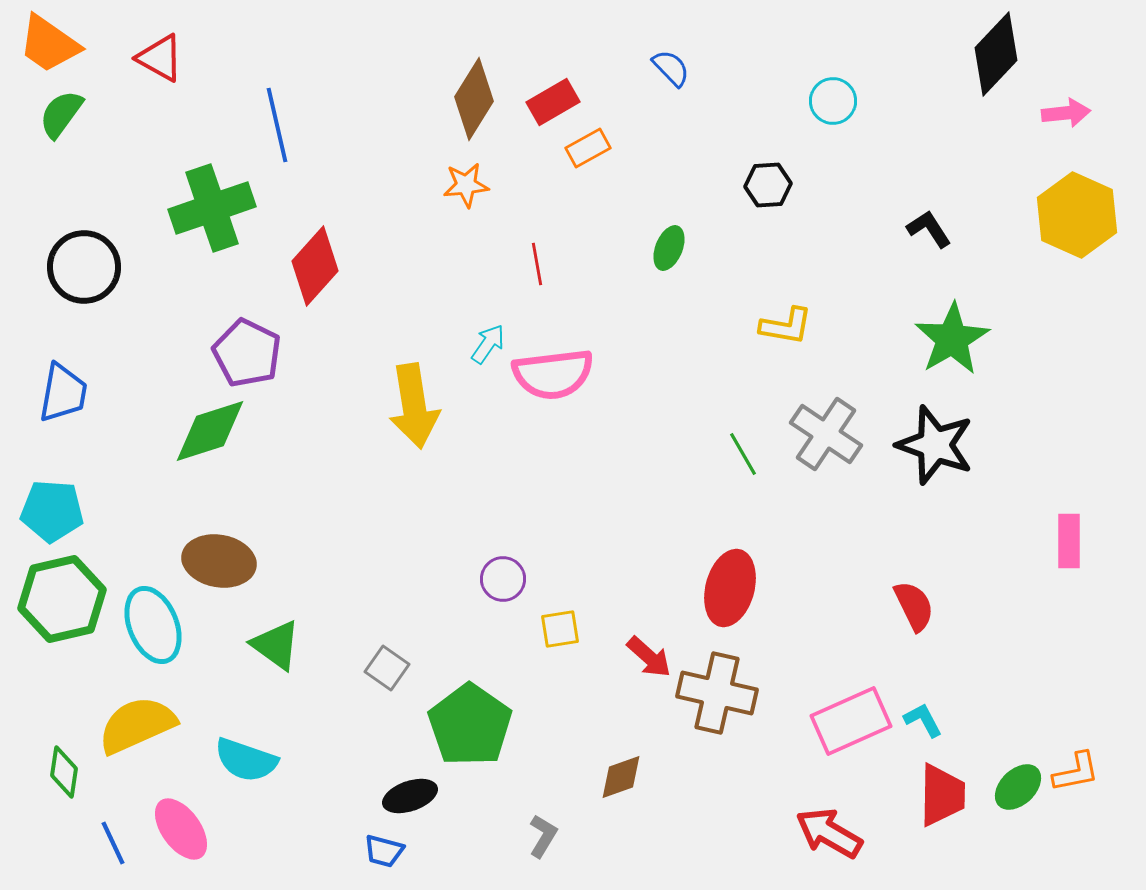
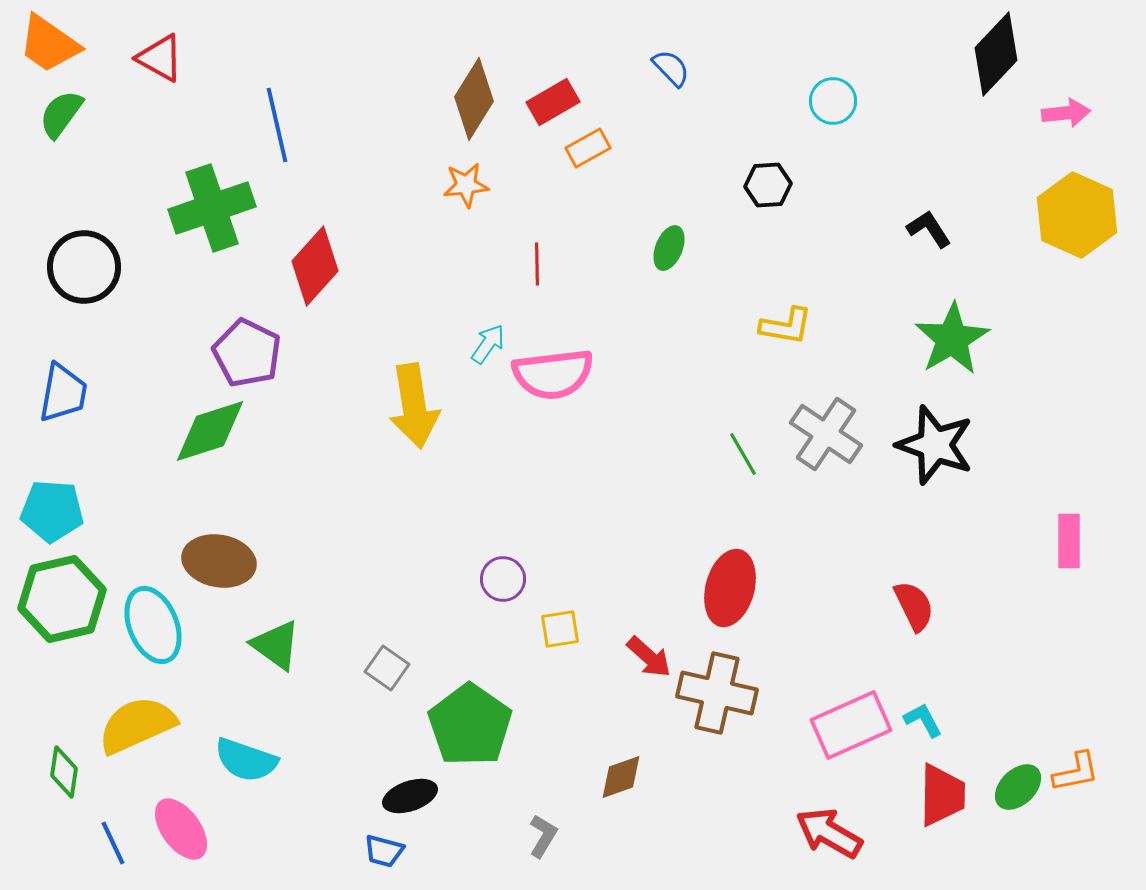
red line at (537, 264): rotated 9 degrees clockwise
pink rectangle at (851, 721): moved 4 px down
